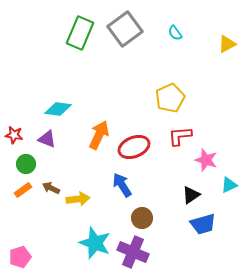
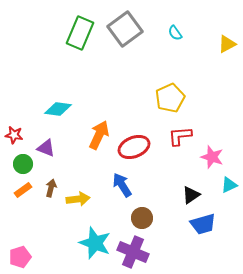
purple triangle: moved 1 px left, 9 px down
pink star: moved 6 px right, 3 px up
green circle: moved 3 px left
brown arrow: rotated 78 degrees clockwise
